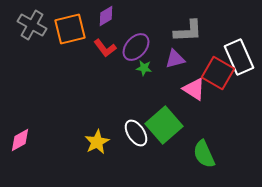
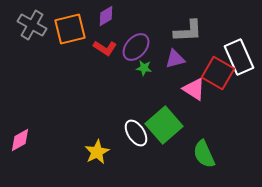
red L-shape: rotated 20 degrees counterclockwise
yellow star: moved 10 px down
